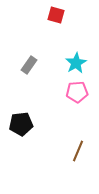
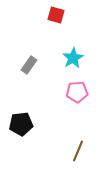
cyan star: moved 3 px left, 5 px up
